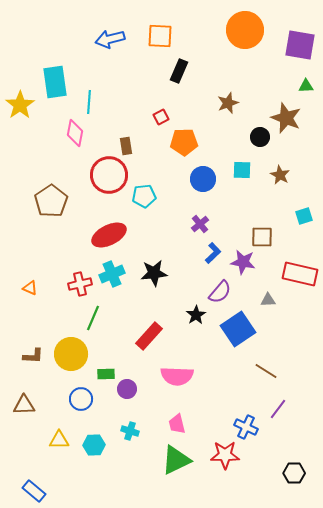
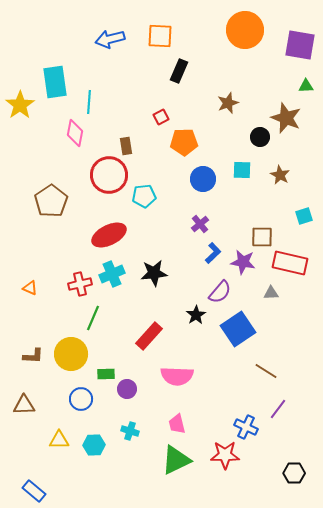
red rectangle at (300, 274): moved 10 px left, 11 px up
gray triangle at (268, 300): moved 3 px right, 7 px up
